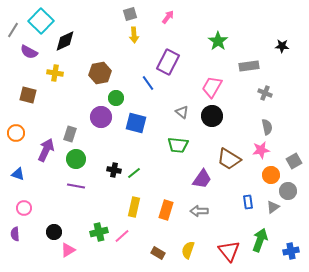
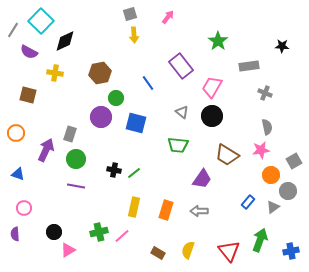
purple rectangle at (168, 62): moved 13 px right, 4 px down; rotated 65 degrees counterclockwise
brown trapezoid at (229, 159): moved 2 px left, 4 px up
blue rectangle at (248, 202): rotated 48 degrees clockwise
